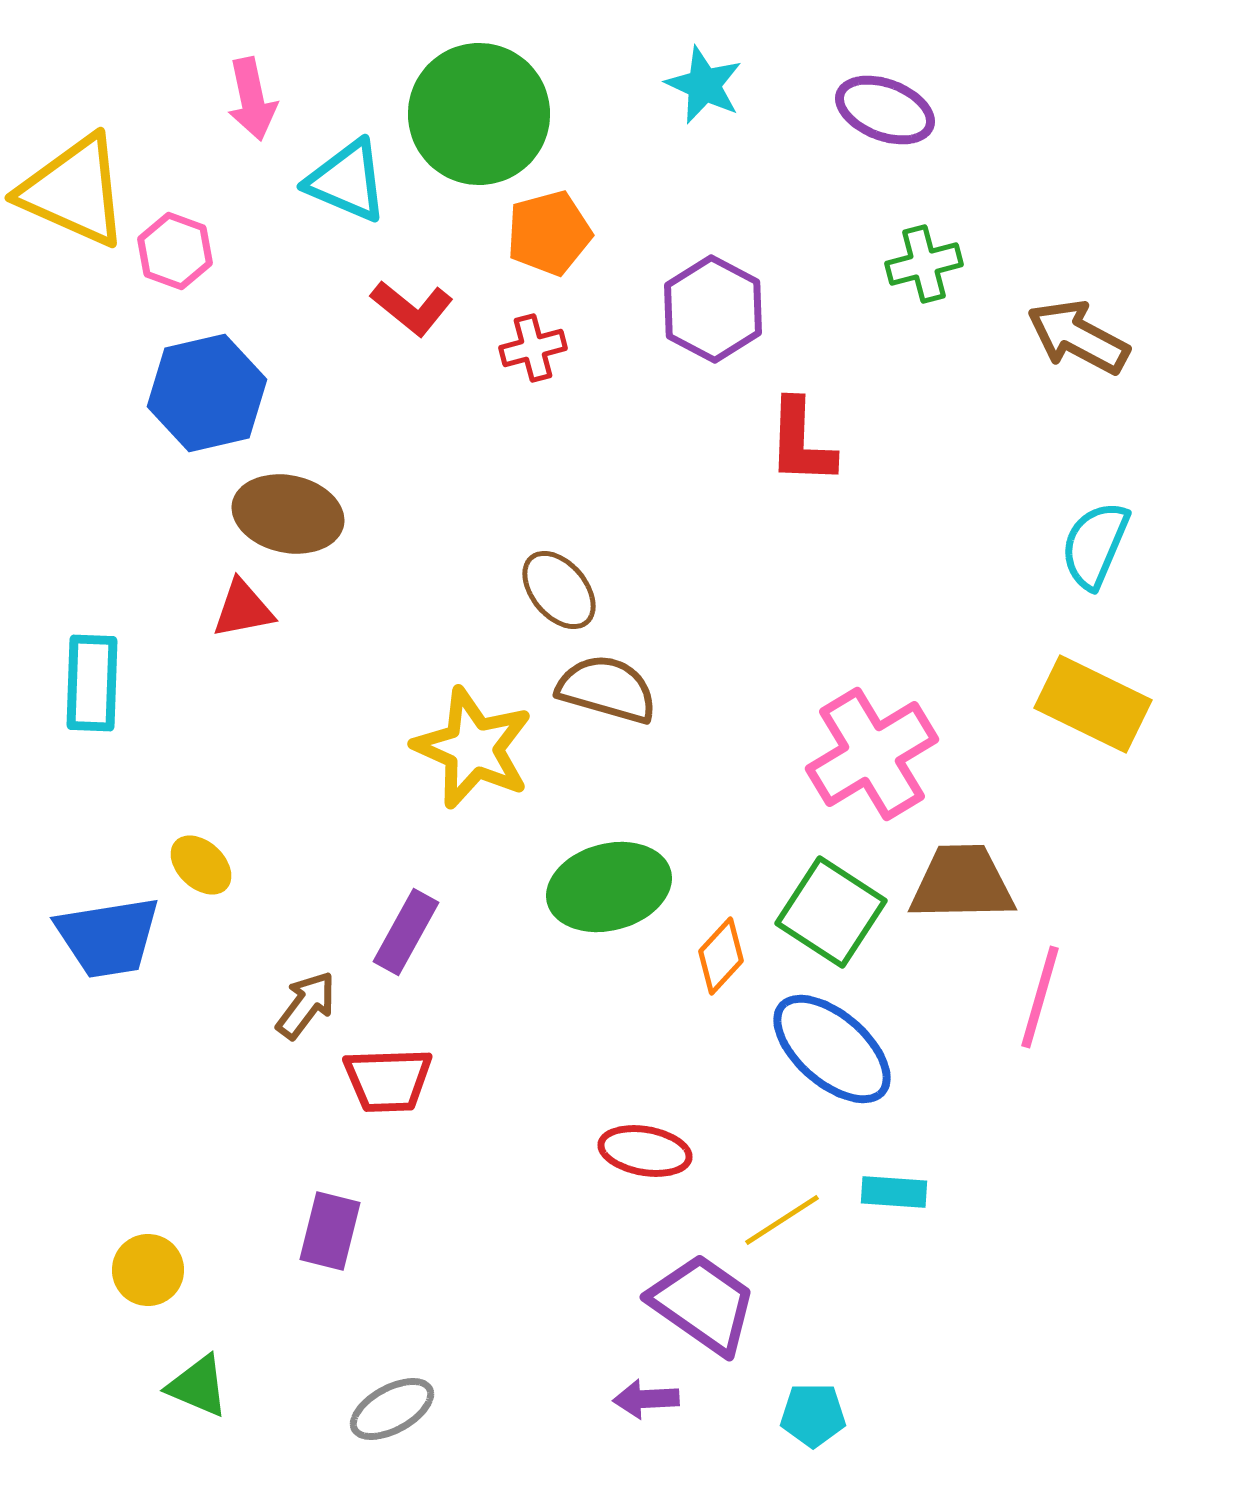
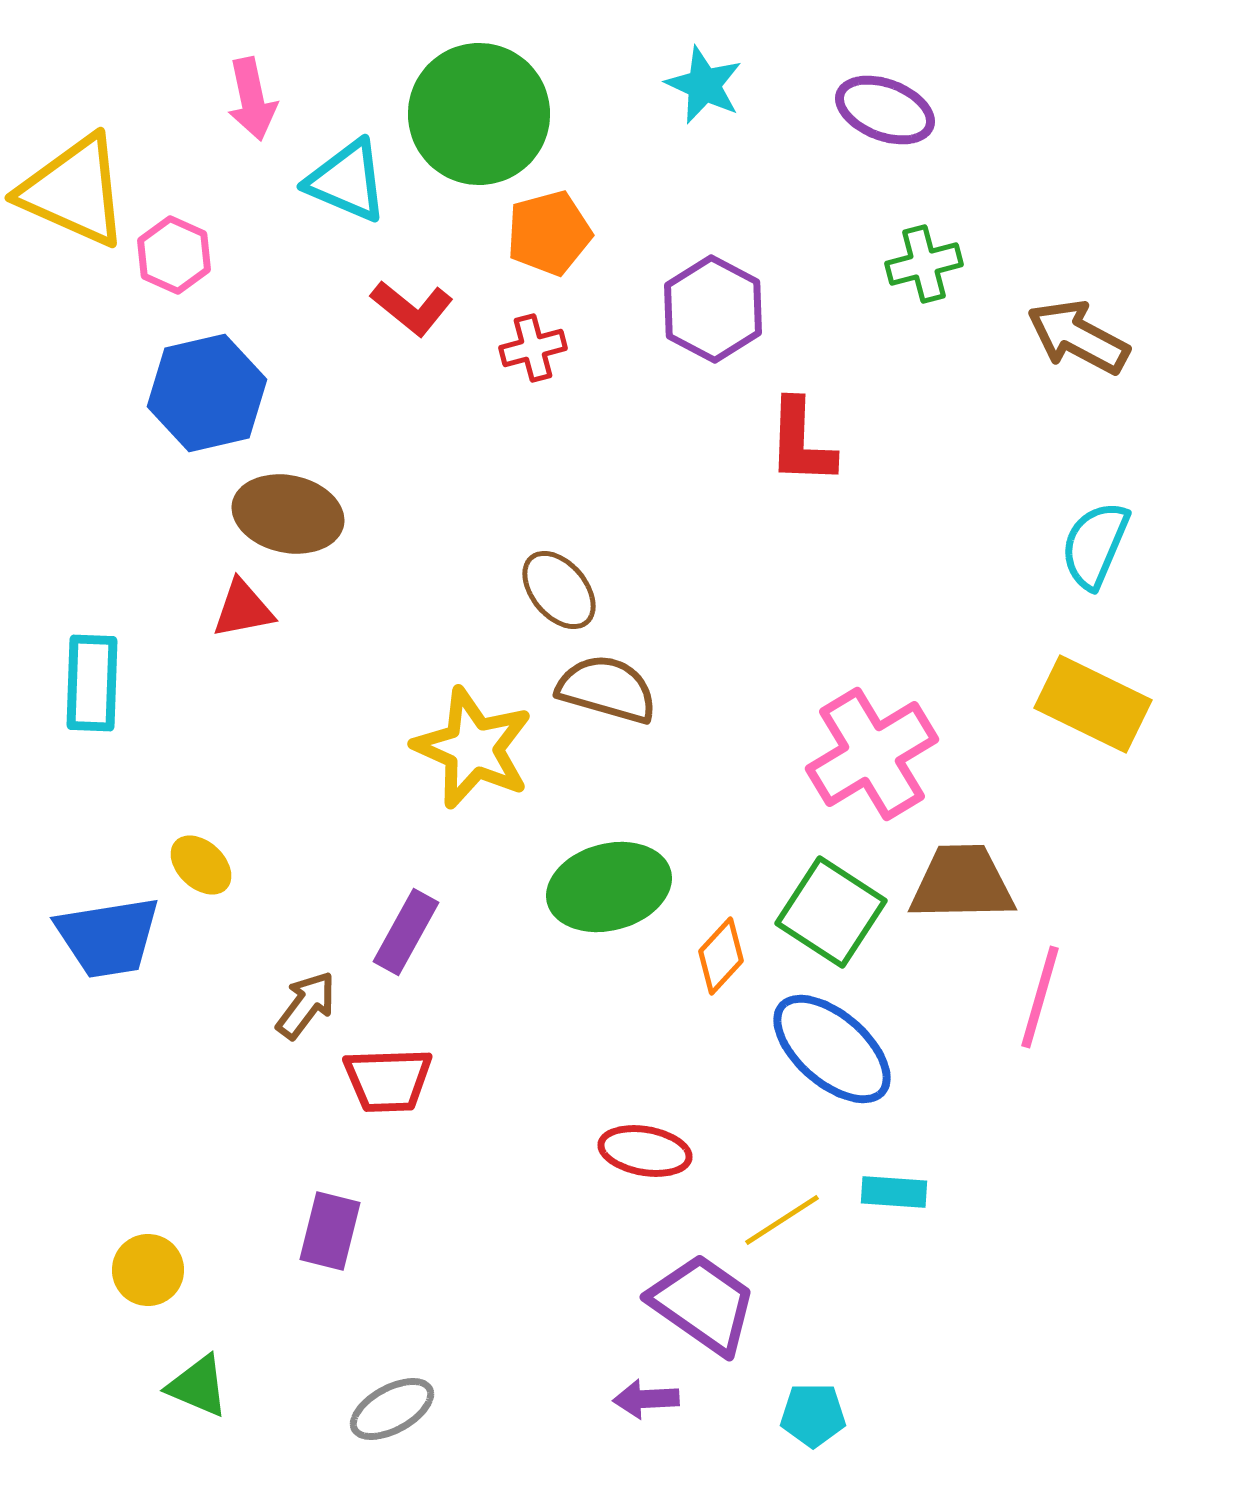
pink hexagon at (175, 251): moved 1 px left, 4 px down; rotated 4 degrees clockwise
